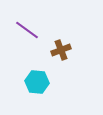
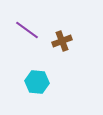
brown cross: moved 1 px right, 9 px up
